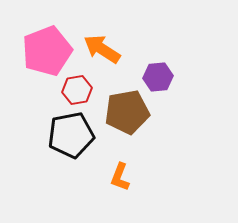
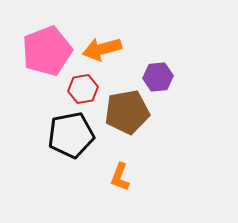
orange arrow: rotated 48 degrees counterclockwise
red hexagon: moved 6 px right, 1 px up
